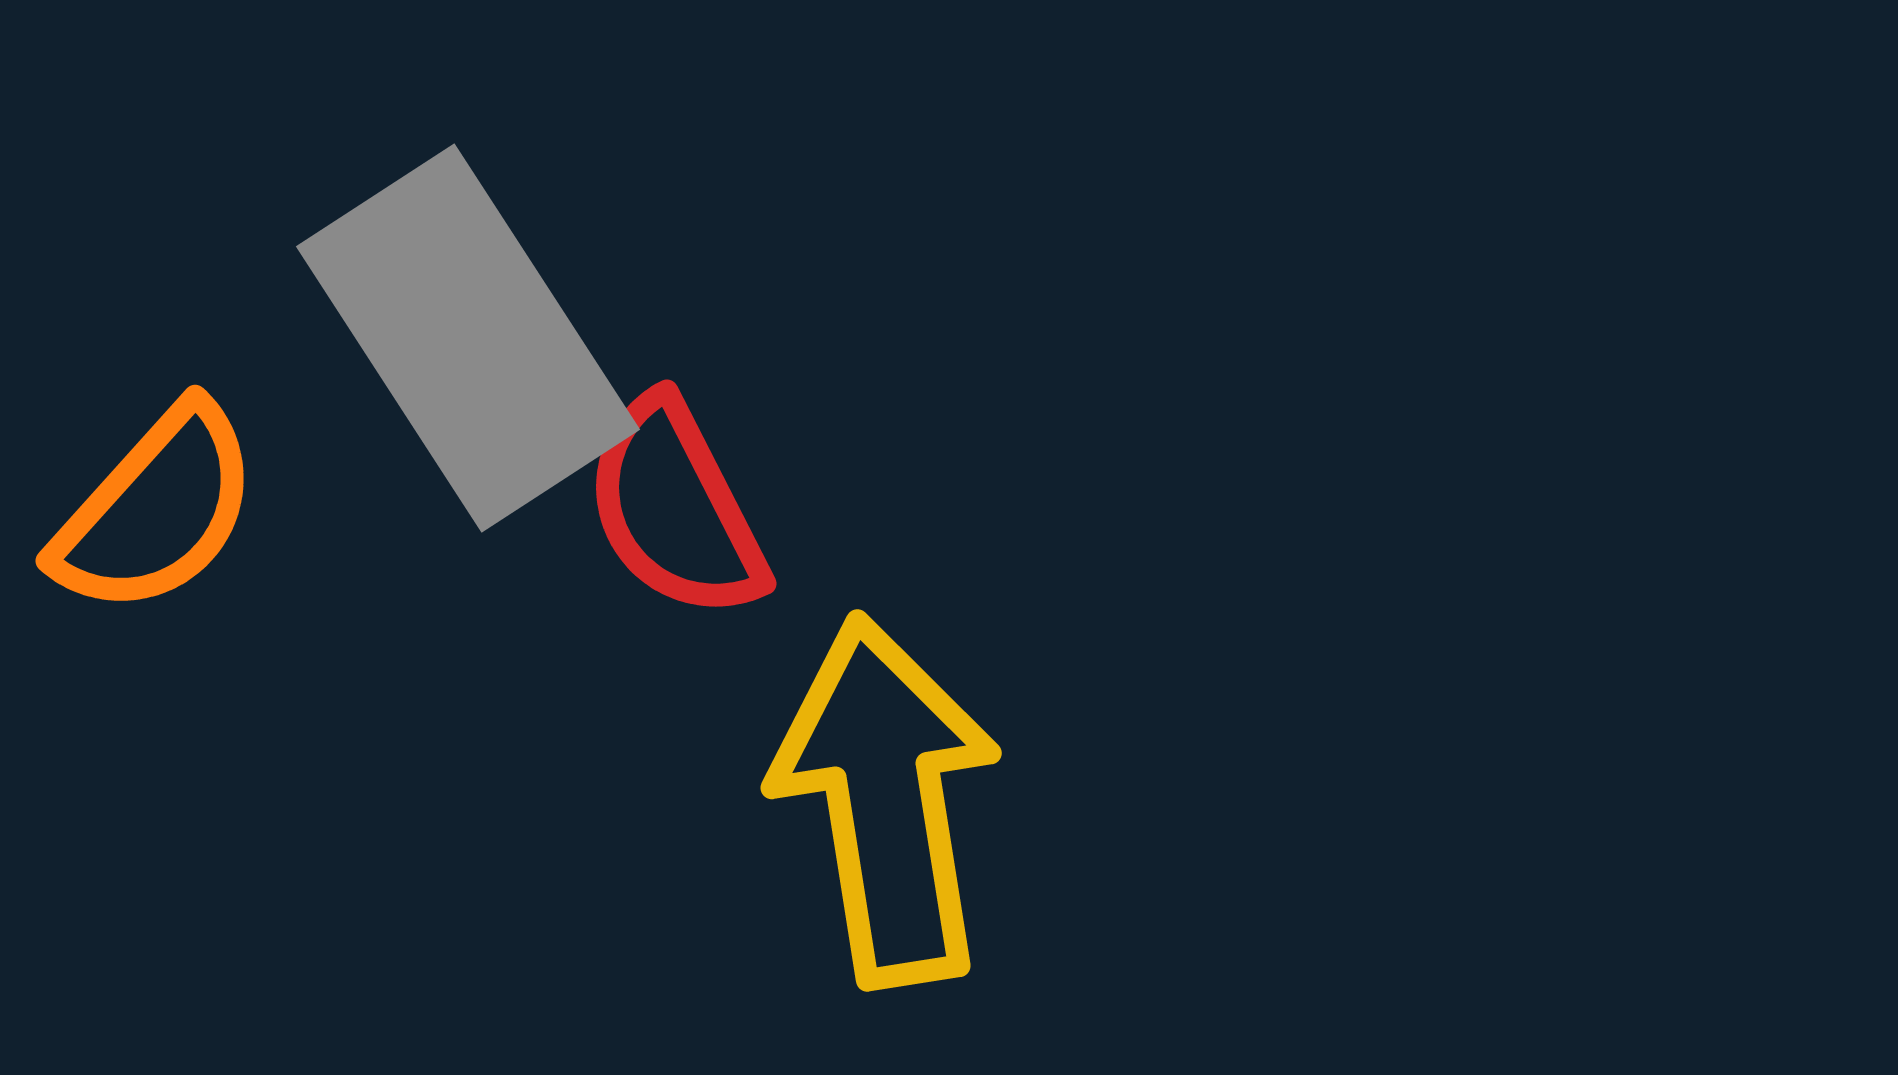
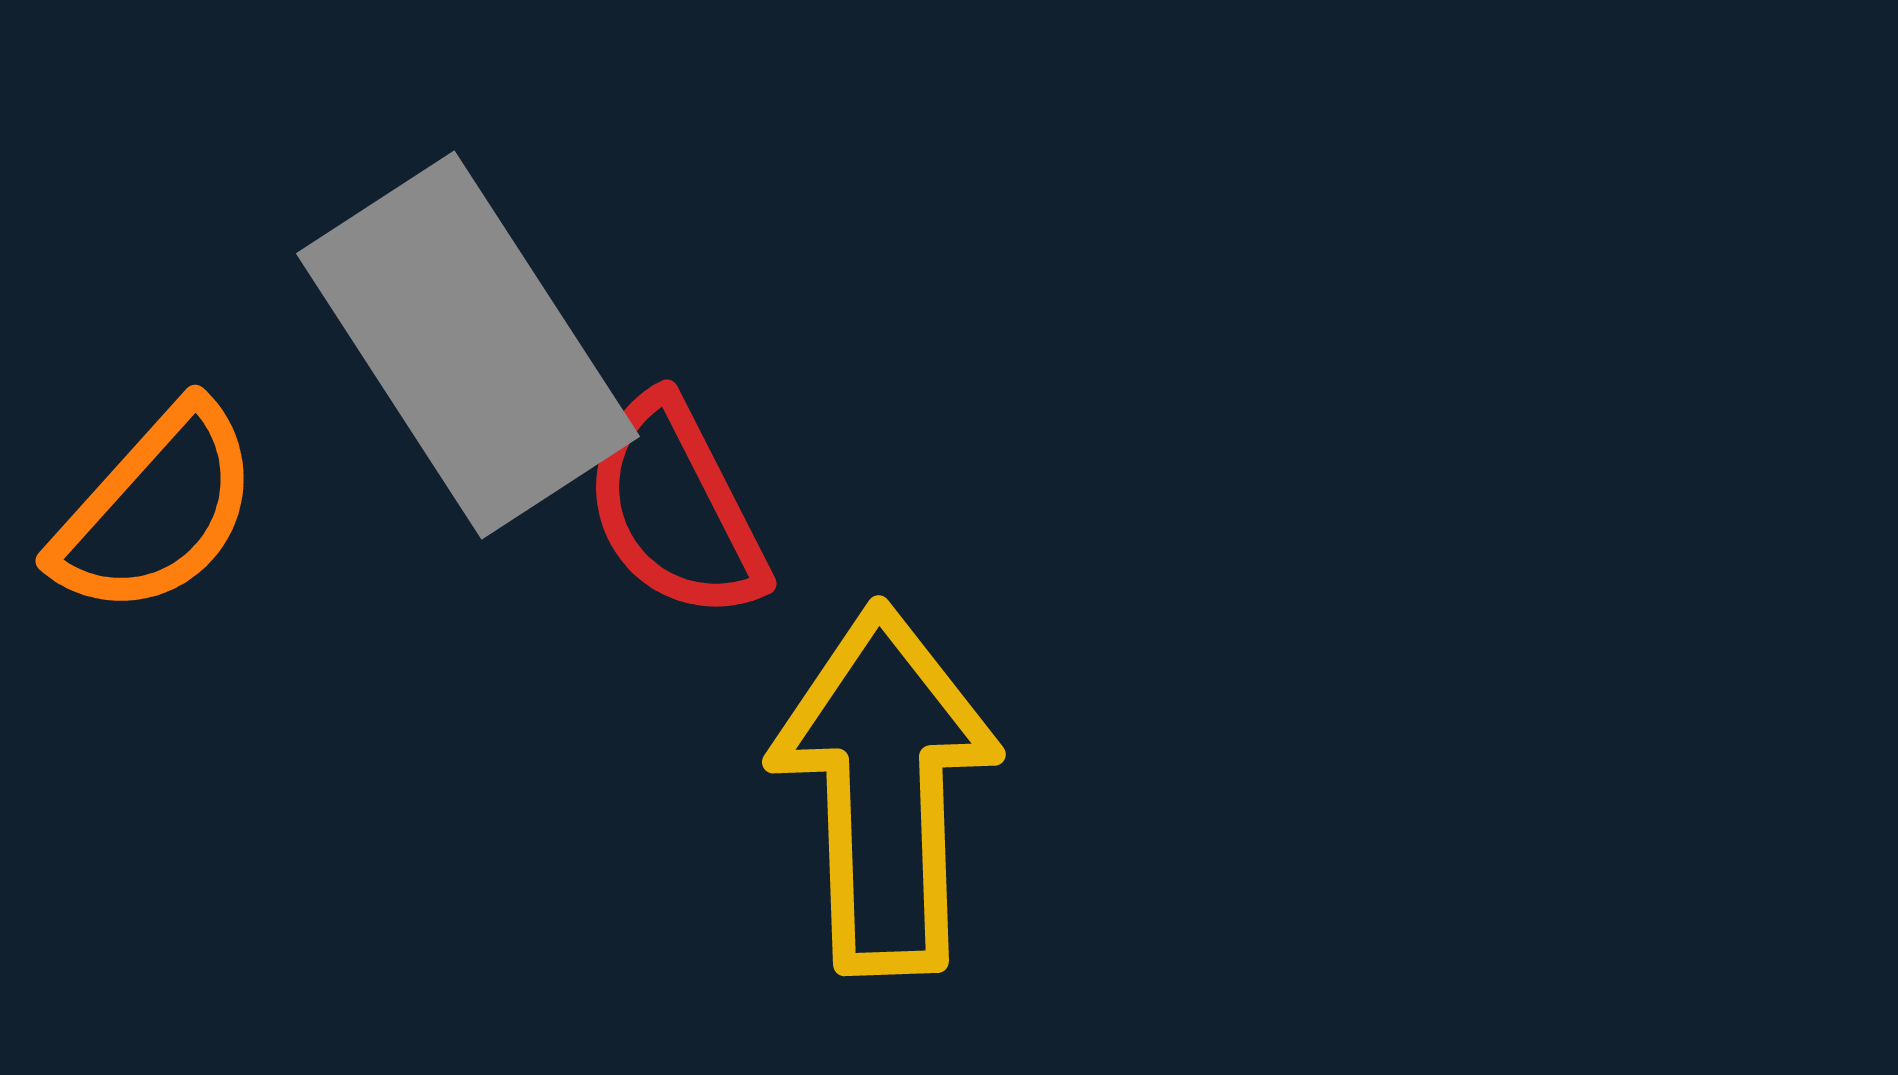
gray rectangle: moved 7 px down
yellow arrow: moved 1 px left, 12 px up; rotated 7 degrees clockwise
